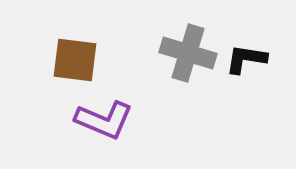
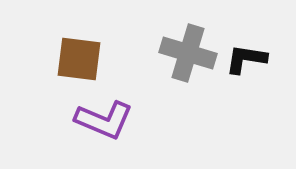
brown square: moved 4 px right, 1 px up
